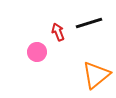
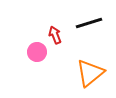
red arrow: moved 3 px left, 3 px down
orange triangle: moved 6 px left, 2 px up
